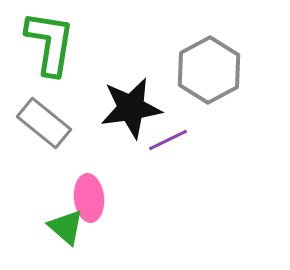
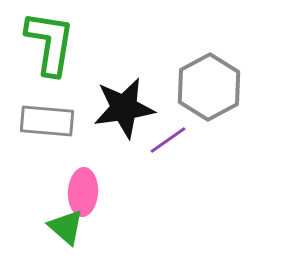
gray hexagon: moved 17 px down
black star: moved 7 px left
gray rectangle: moved 3 px right, 2 px up; rotated 34 degrees counterclockwise
purple line: rotated 9 degrees counterclockwise
pink ellipse: moved 6 px left, 6 px up; rotated 9 degrees clockwise
